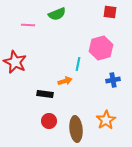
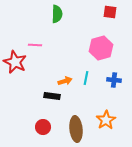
green semicircle: rotated 66 degrees counterclockwise
pink line: moved 7 px right, 20 px down
cyan line: moved 8 px right, 14 px down
blue cross: moved 1 px right; rotated 16 degrees clockwise
black rectangle: moved 7 px right, 2 px down
red circle: moved 6 px left, 6 px down
